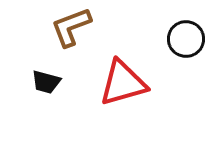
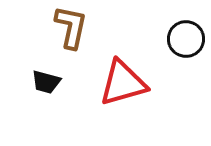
brown L-shape: rotated 123 degrees clockwise
